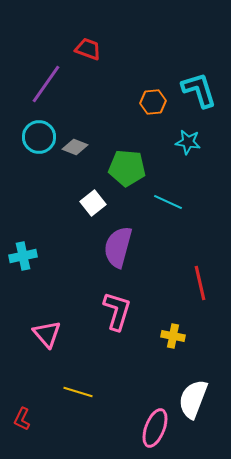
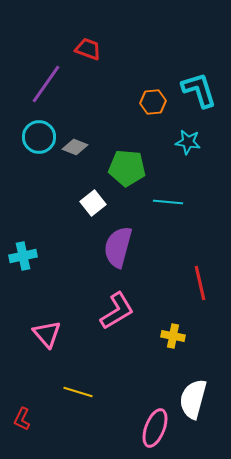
cyan line: rotated 20 degrees counterclockwise
pink L-shape: rotated 42 degrees clockwise
white semicircle: rotated 6 degrees counterclockwise
